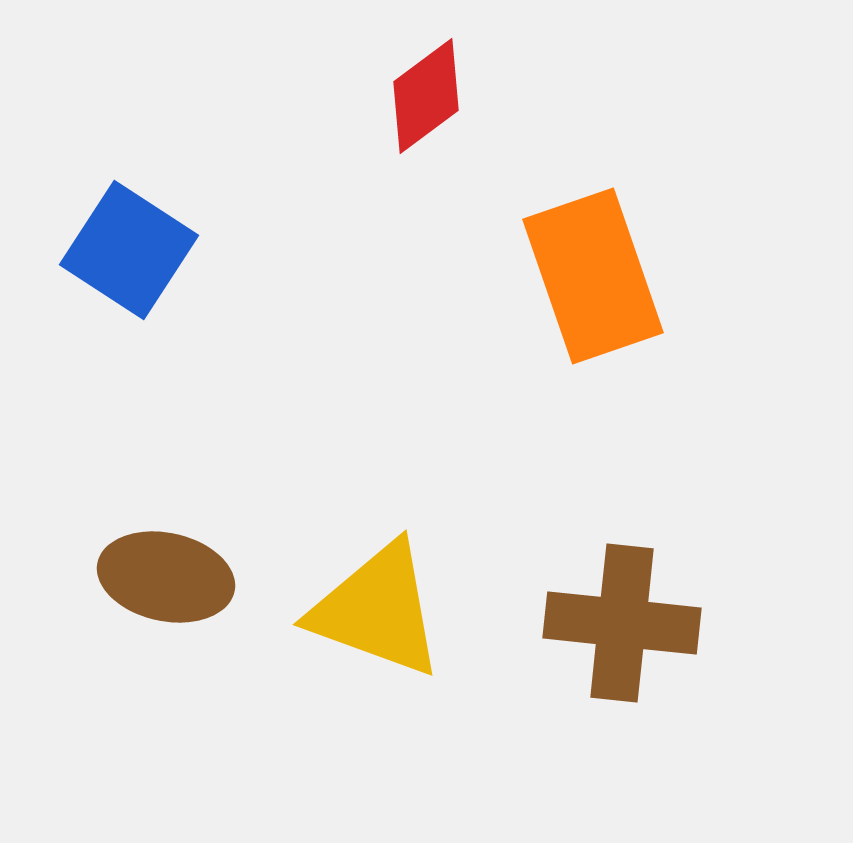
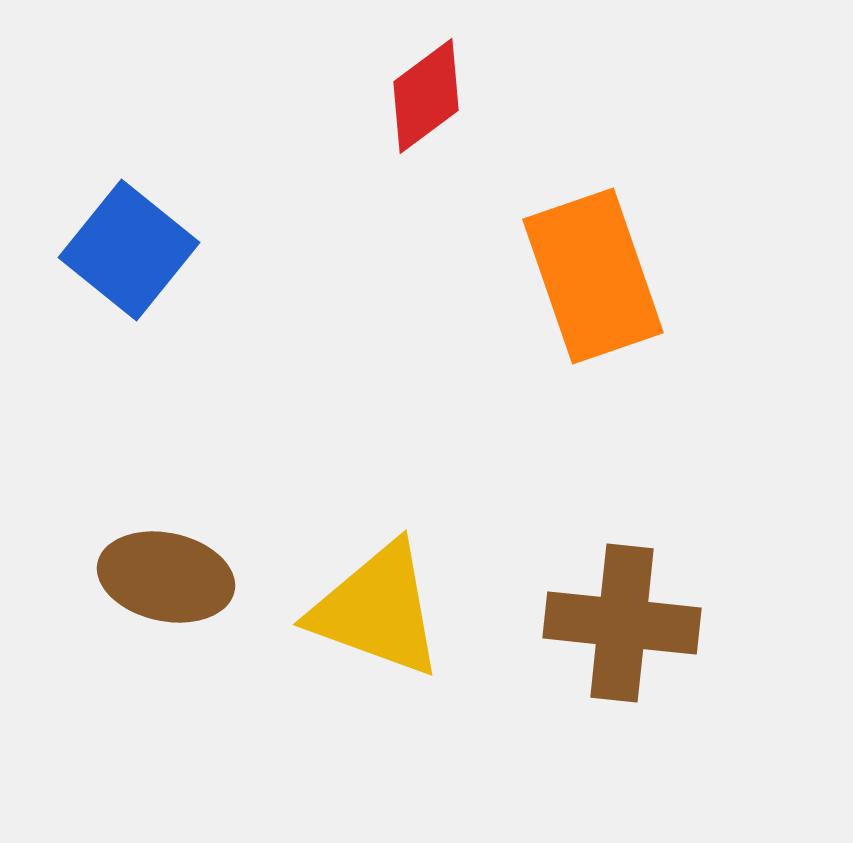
blue square: rotated 6 degrees clockwise
